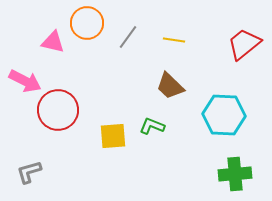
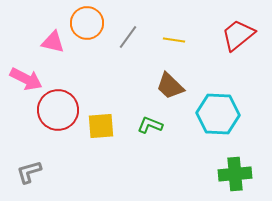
red trapezoid: moved 6 px left, 9 px up
pink arrow: moved 1 px right, 2 px up
cyan hexagon: moved 6 px left, 1 px up
green L-shape: moved 2 px left, 1 px up
yellow square: moved 12 px left, 10 px up
